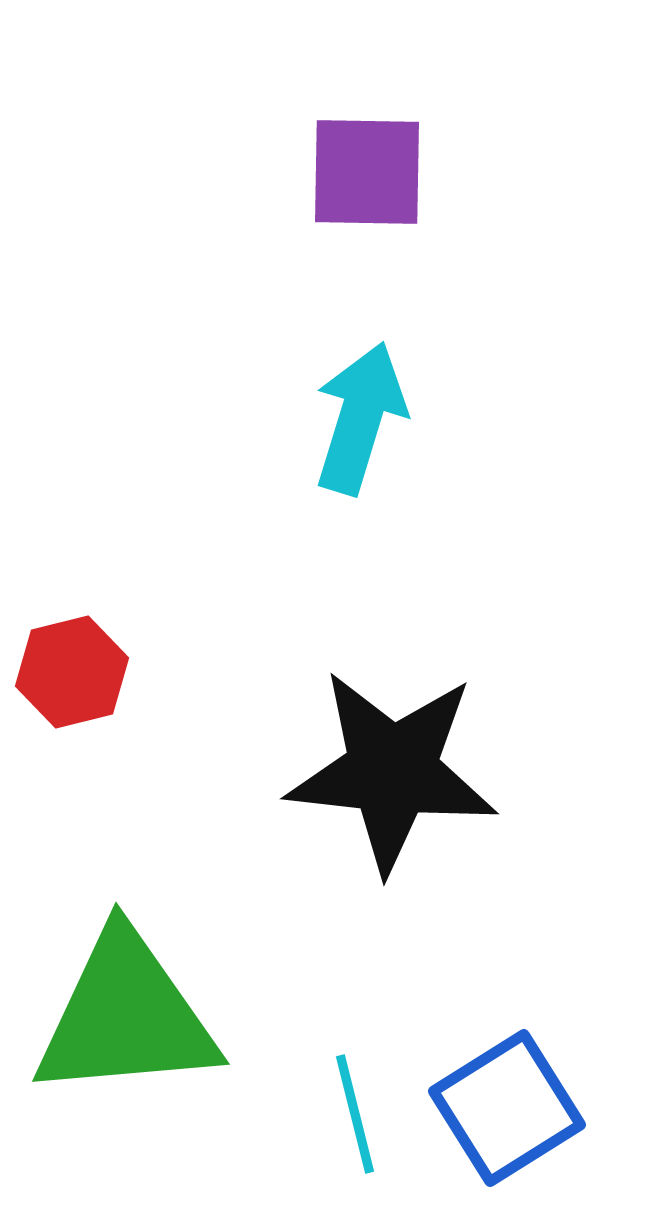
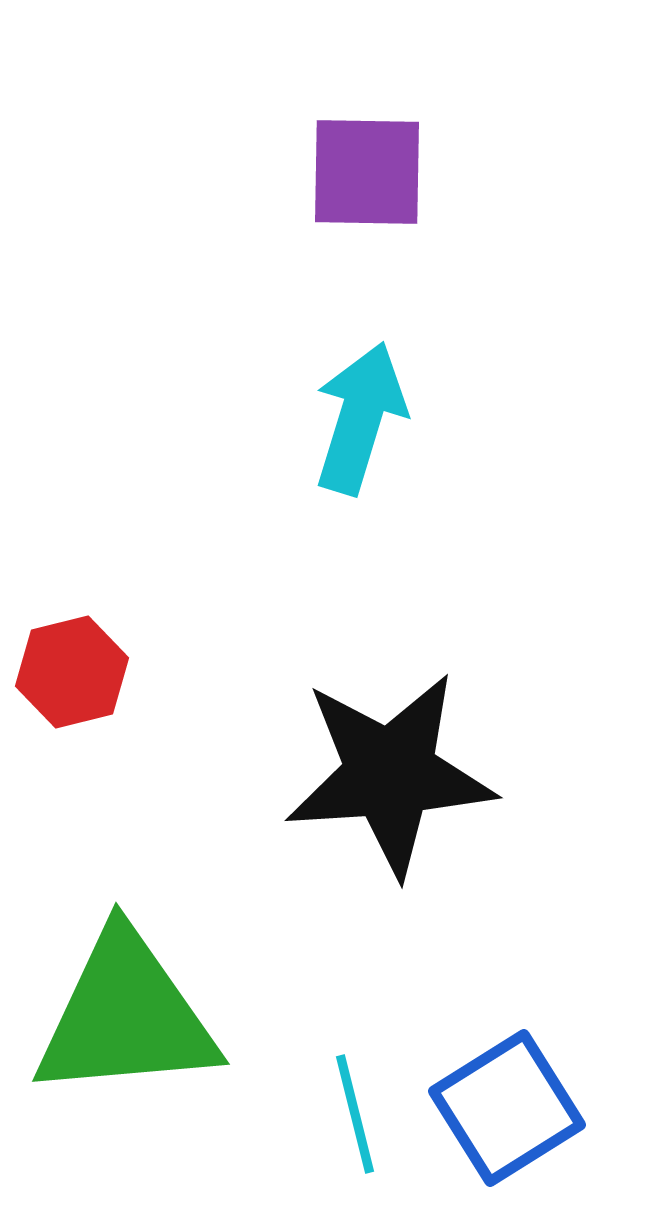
black star: moved 2 px left, 3 px down; rotated 10 degrees counterclockwise
